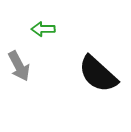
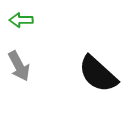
green arrow: moved 22 px left, 9 px up
